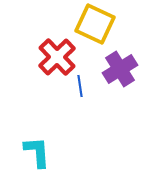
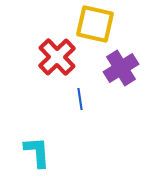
yellow square: rotated 12 degrees counterclockwise
purple cross: moved 1 px right, 1 px up
blue line: moved 13 px down
